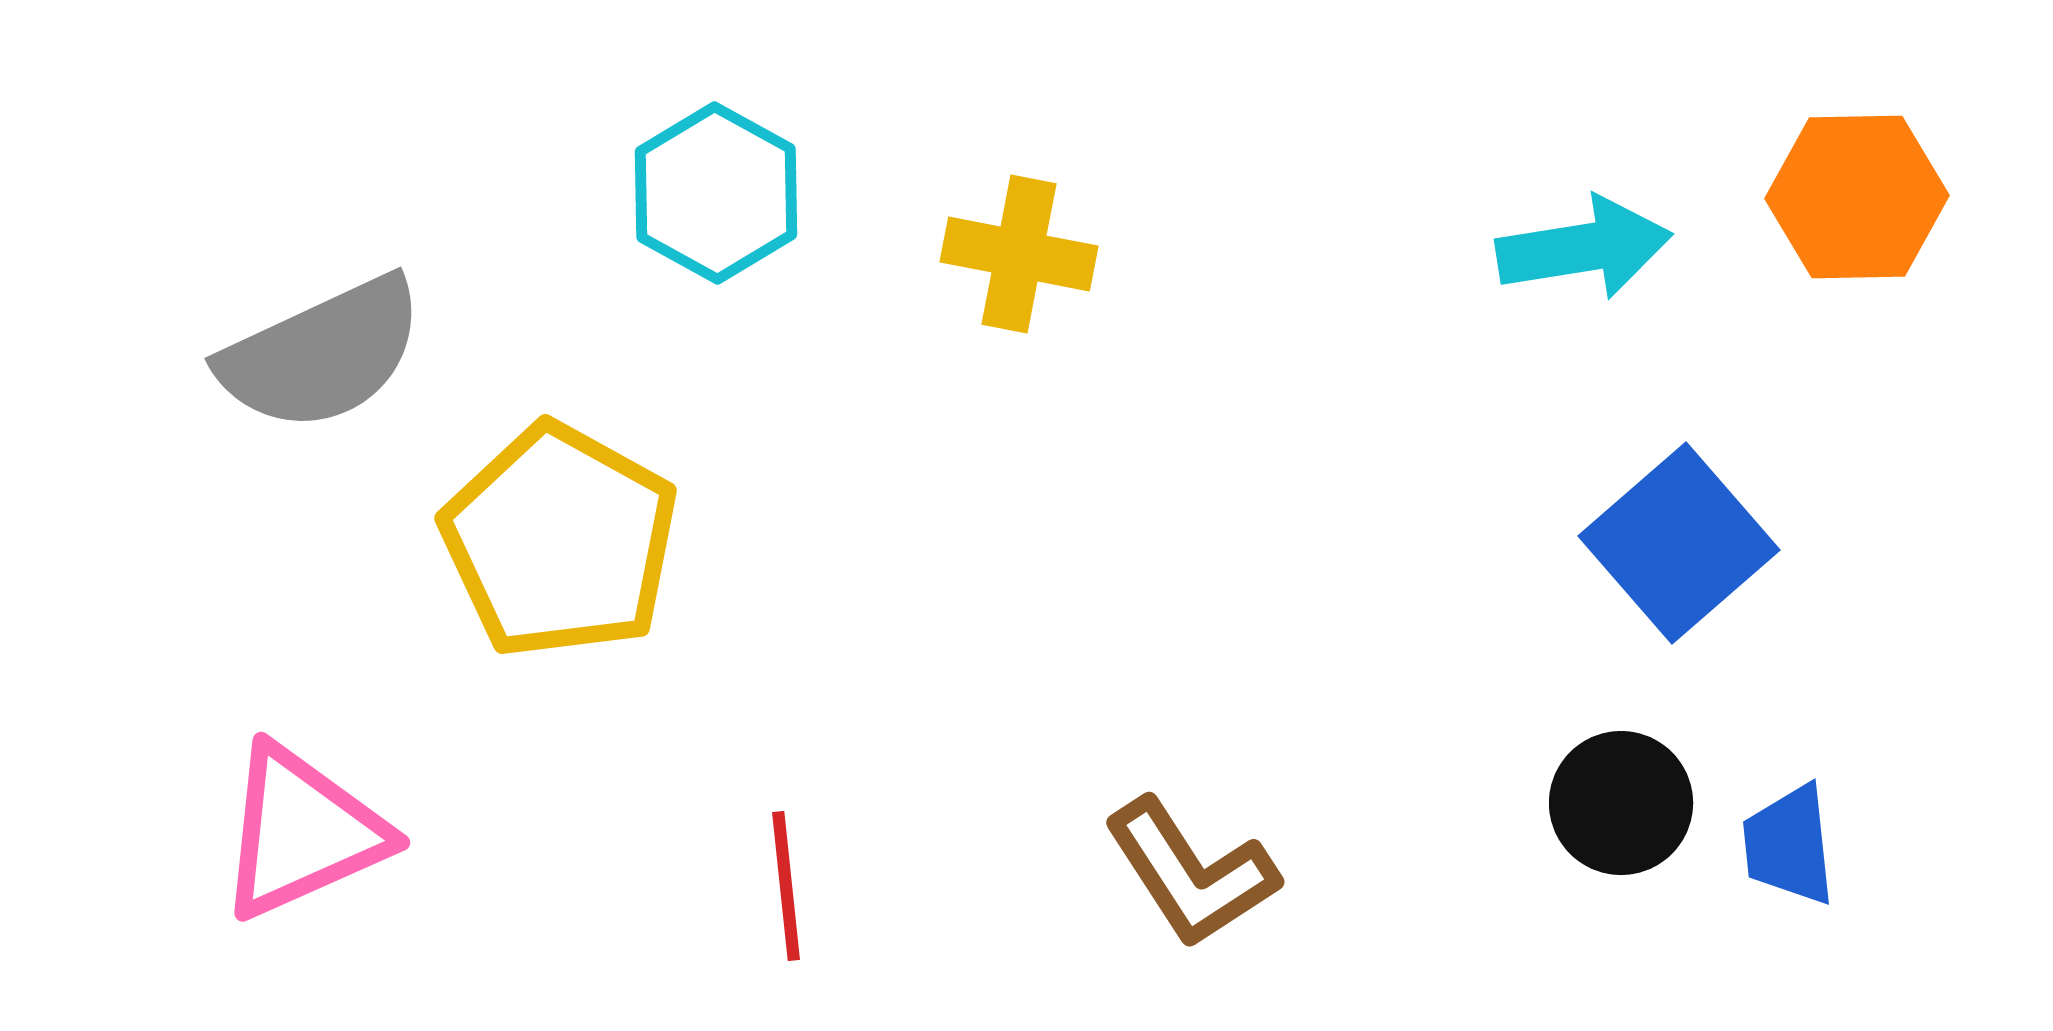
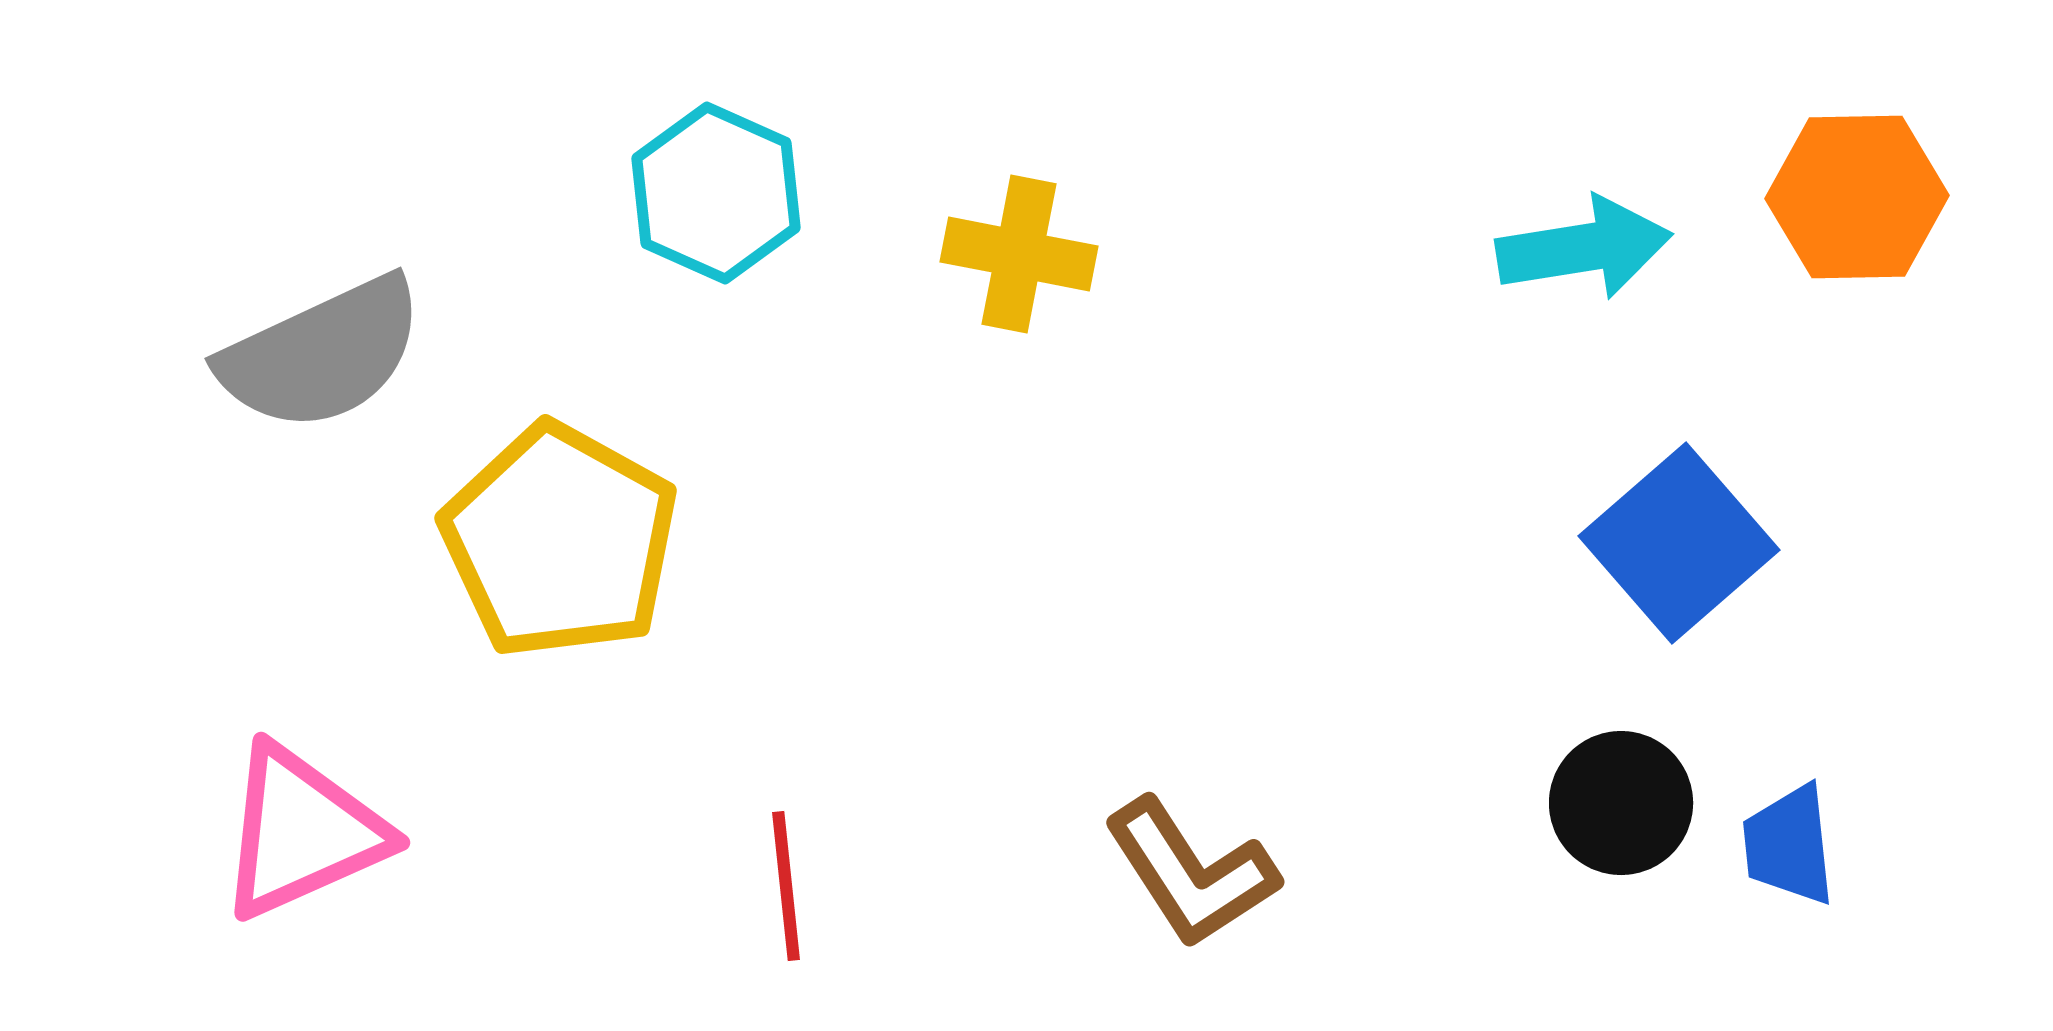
cyan hexagon: rotated 5 degrees counterclockwise
